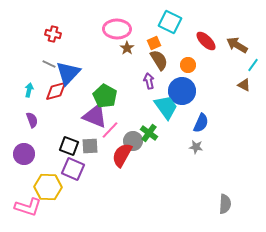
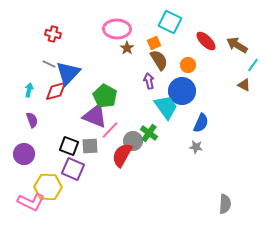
pink L-shape: moved 3 px right, 5 px up; rotated 8 degrees clockwise
